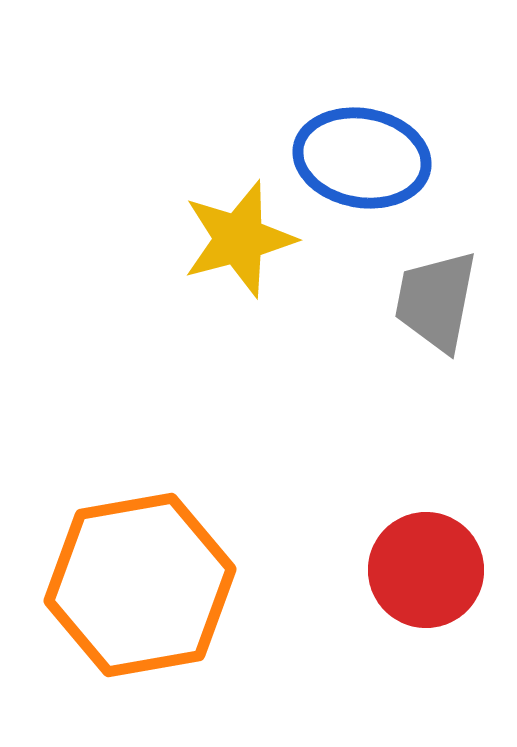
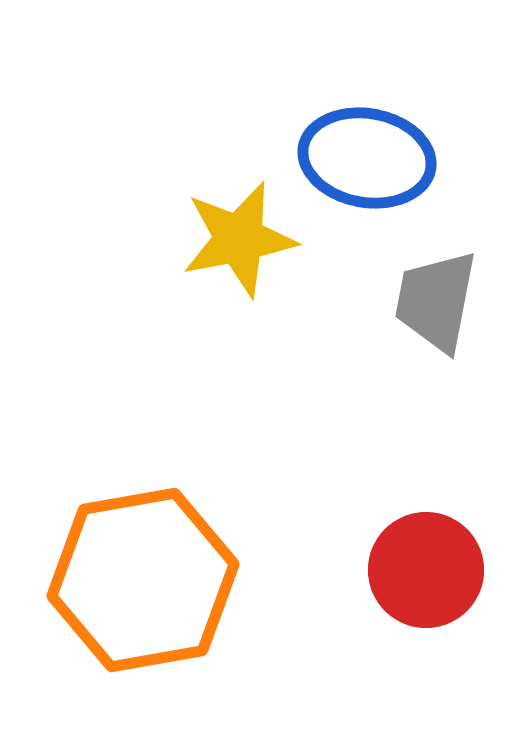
blue ellipse: moved 5 px right
yellow star: rotated 4 degrees clockwise
orange hexagon: moved 3 px right, 5 px up
